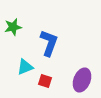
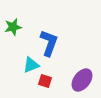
cyan triangle: moved 6 px right, 2 px up
purple ellipse: rotated 15 degrees clockwise
